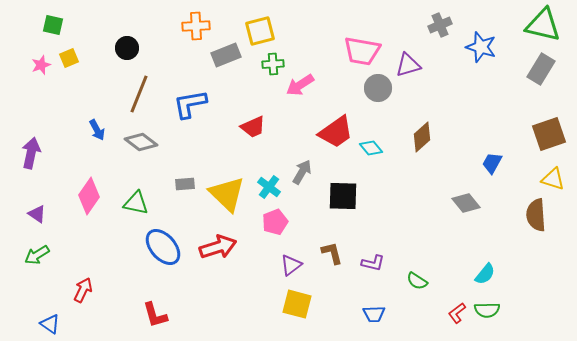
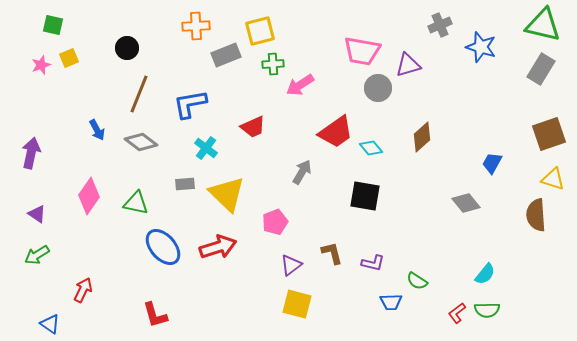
cyan cross at (269, 187): moved 63 px left, 39 px up
black square at (343, 196): moved 22 px right; rotated 8 degrees clockwise
blue trapezoid at (374, 314): moved 17 px right, 12 px up
